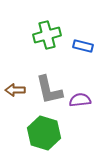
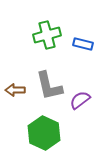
blue rectangle: moved 2 px up
gray L-shape: moved 4 px up
purple semicircle: rotated 30 degrees counterclockwise
green hexagon: rotated 8 degrees clockwise
